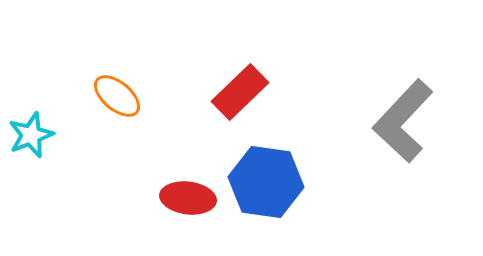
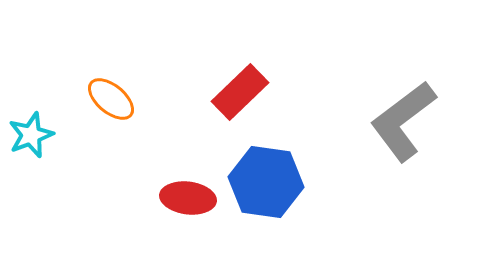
orange ellipse: moved 6 px left, 3 px down
gray L-shape: rotated 10 degrees clockwise
